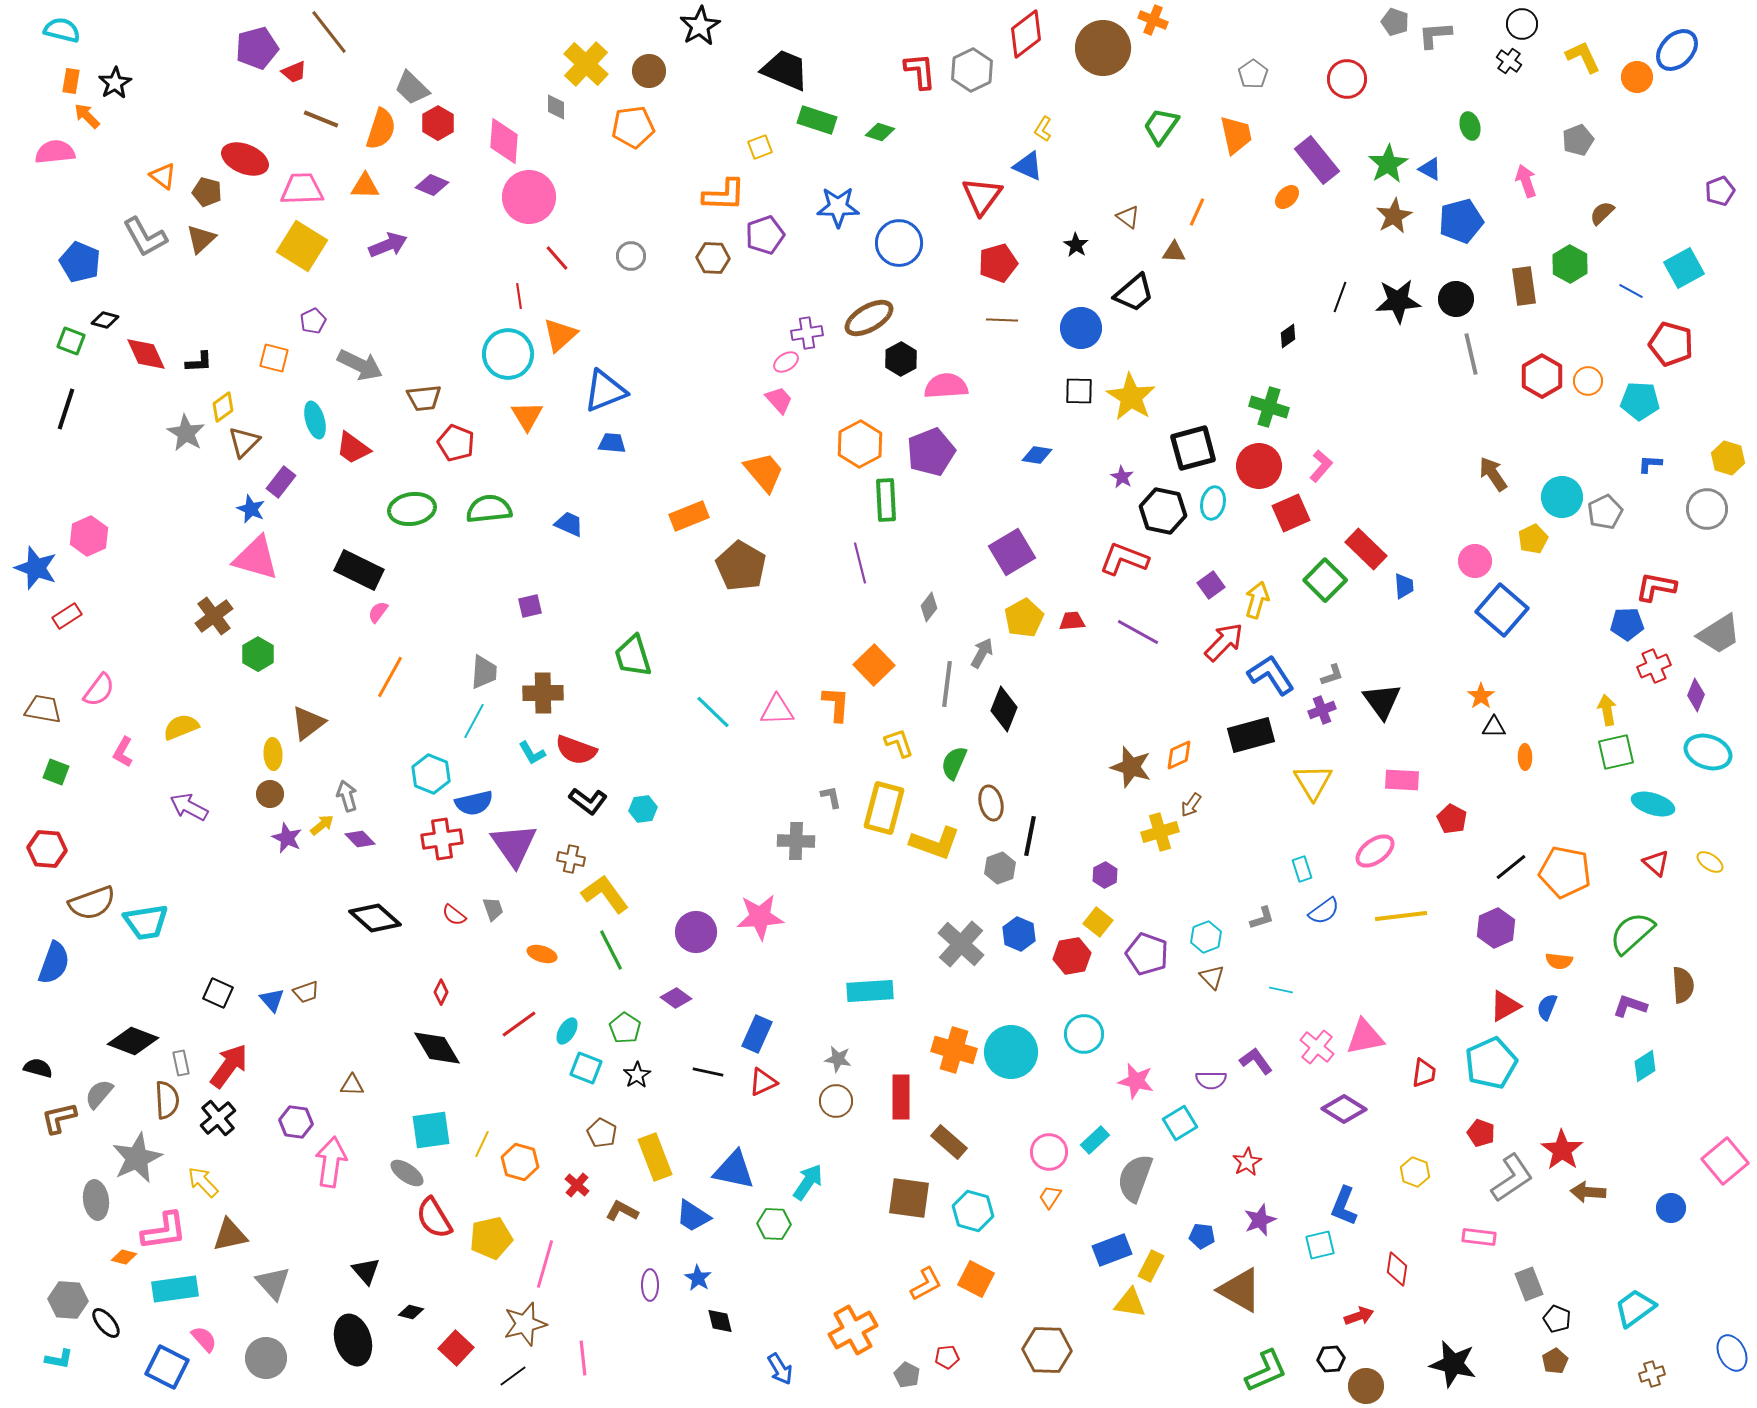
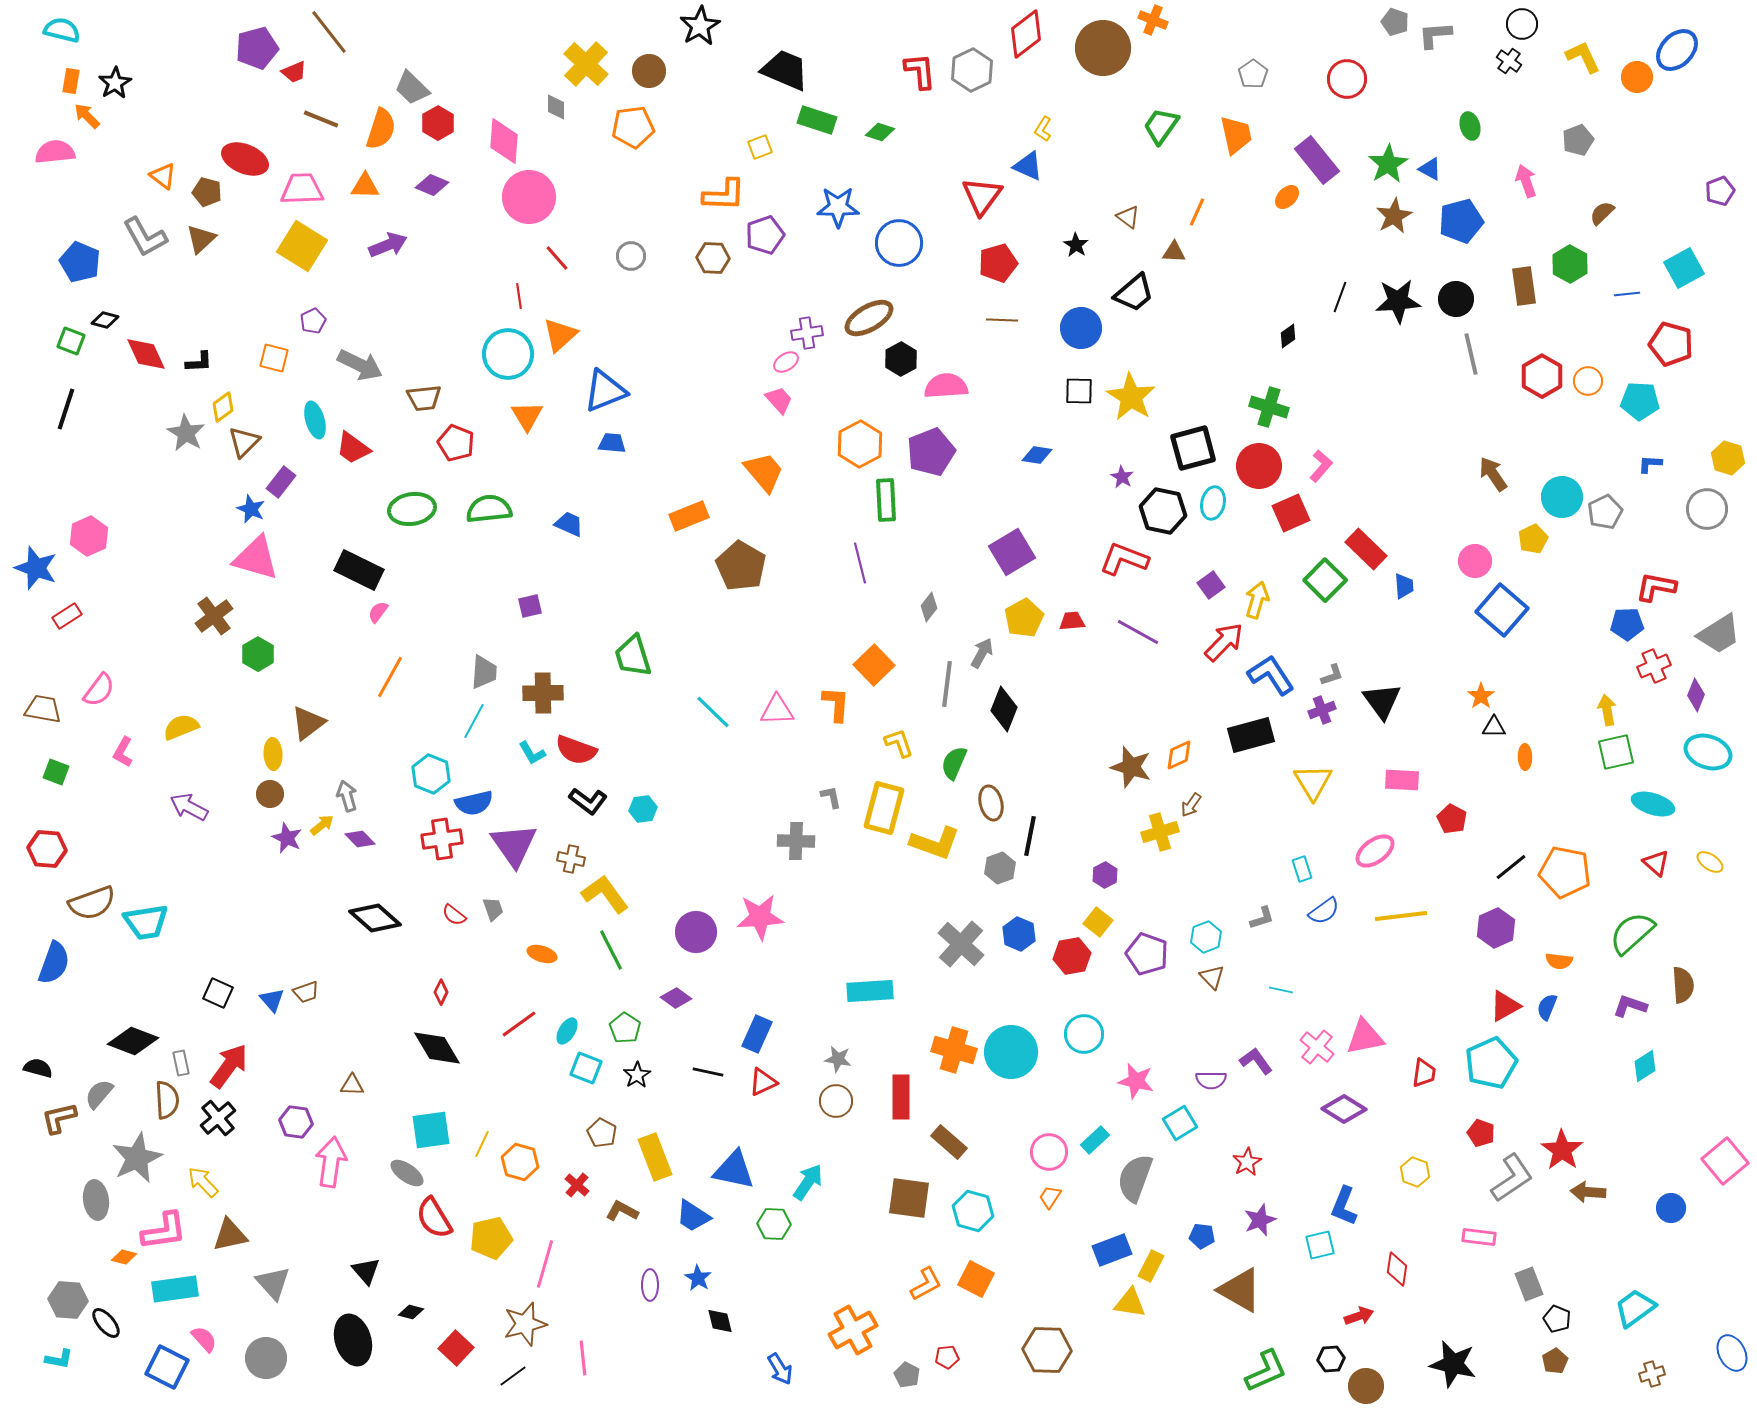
blue line at (1631, 291): moved 4 px left, 3 px down; rotated 35 degrees counterclockwise
